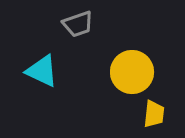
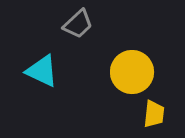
gray trapezoid: rotated 24 degrees counterclockwise
